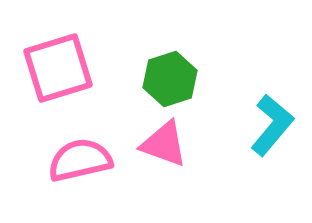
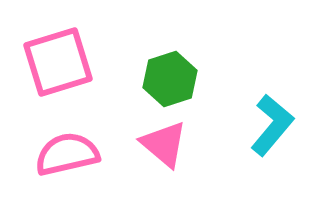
pink square: moved 6 px up
pink triangle: rotated 20 degrees clockwise
pink semicircle: moved 13 px left, 6 px up
